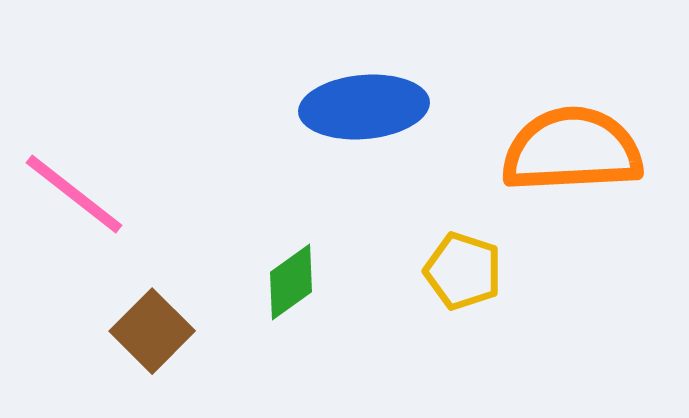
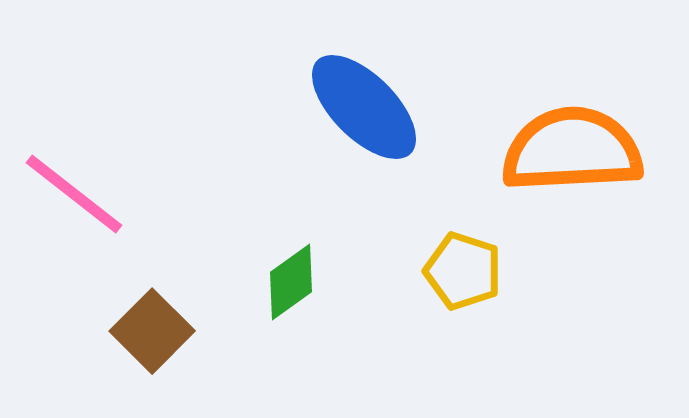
blue ellipse: rotated 50 degrees clockwise
